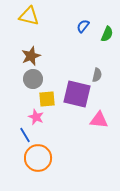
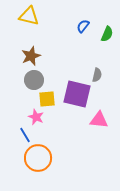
gray circle: moved 1 px right, 1 px down
